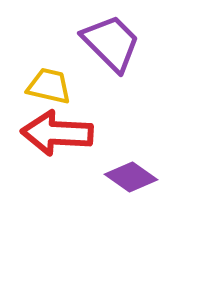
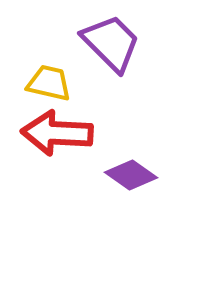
yellow trapezoid: moved 3 px up
purple diamond: moved 2 px up
